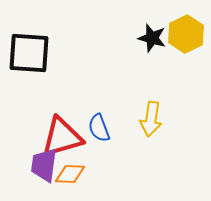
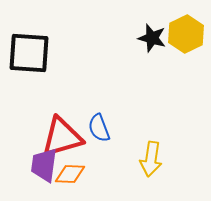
yellow arrow: moved 40 px down
